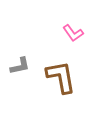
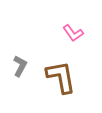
gray L-shape: rotated 50 degrees counterclockwise
